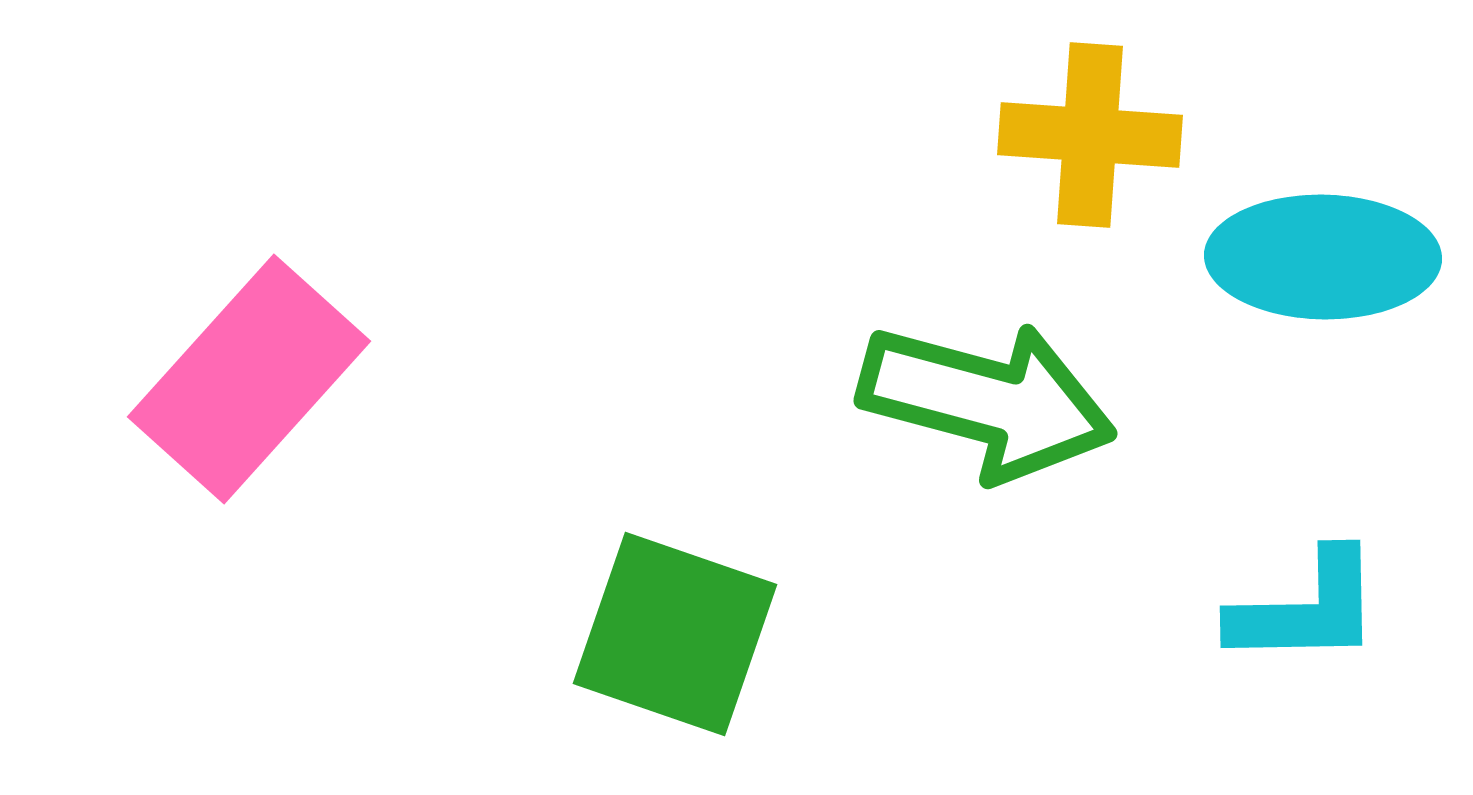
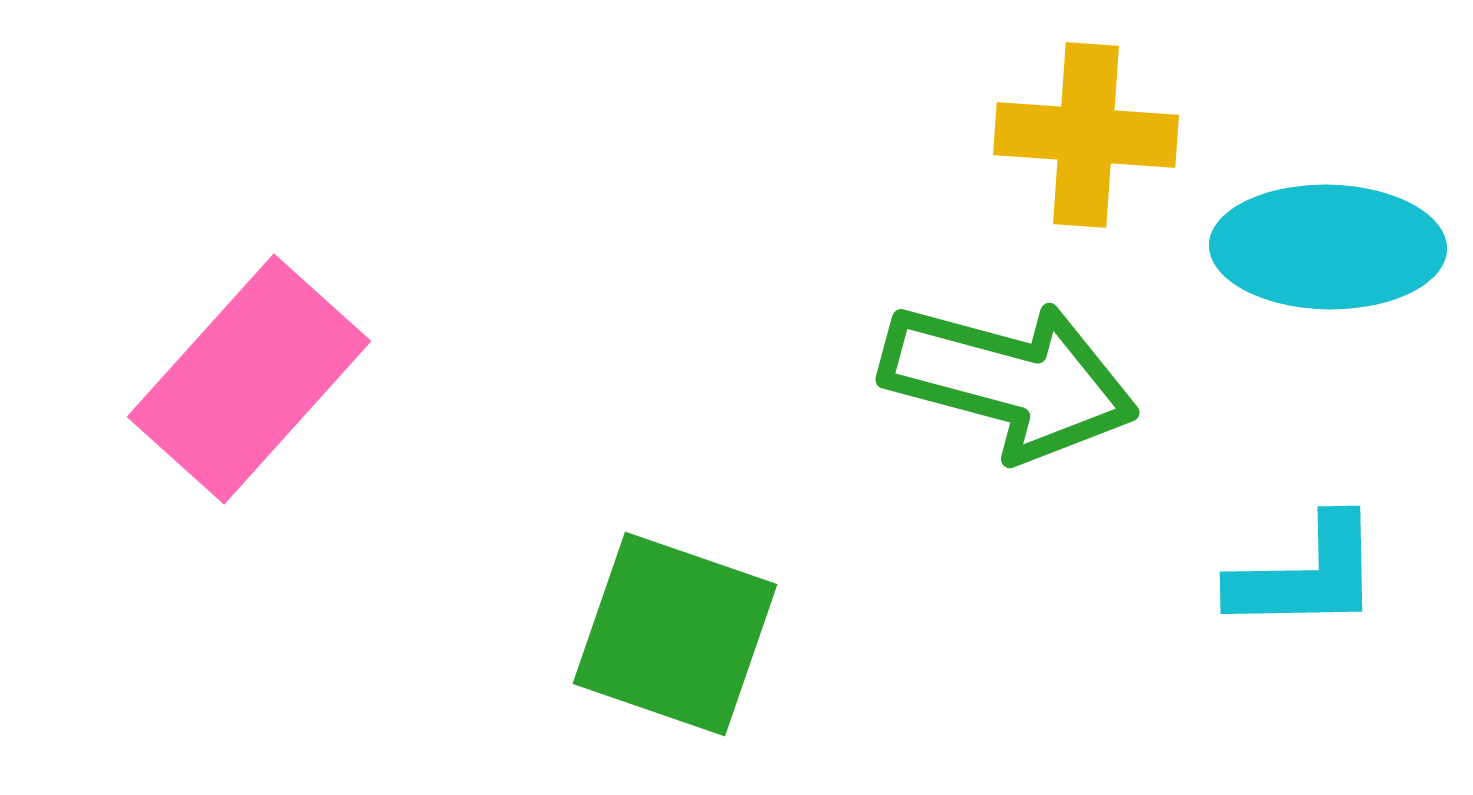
yellow cross: moved 4 px left
cyan ellipse: moved 5 px right, 10 px up
green arrow: moved 22 px right, 21 px up
cyan L-shape: moved 34 px up
